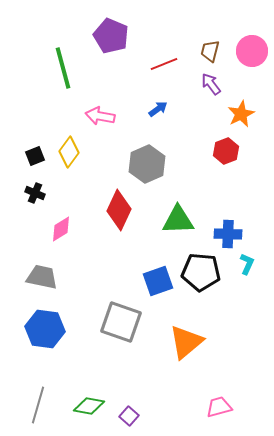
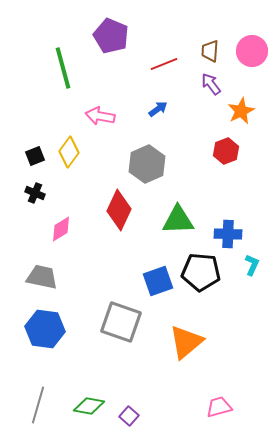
brown trapezoid: rotated 10 degrees counterclockwise
orange star: moved 3 px up
cyan L-shape: moved 5 px right, 1 px down
